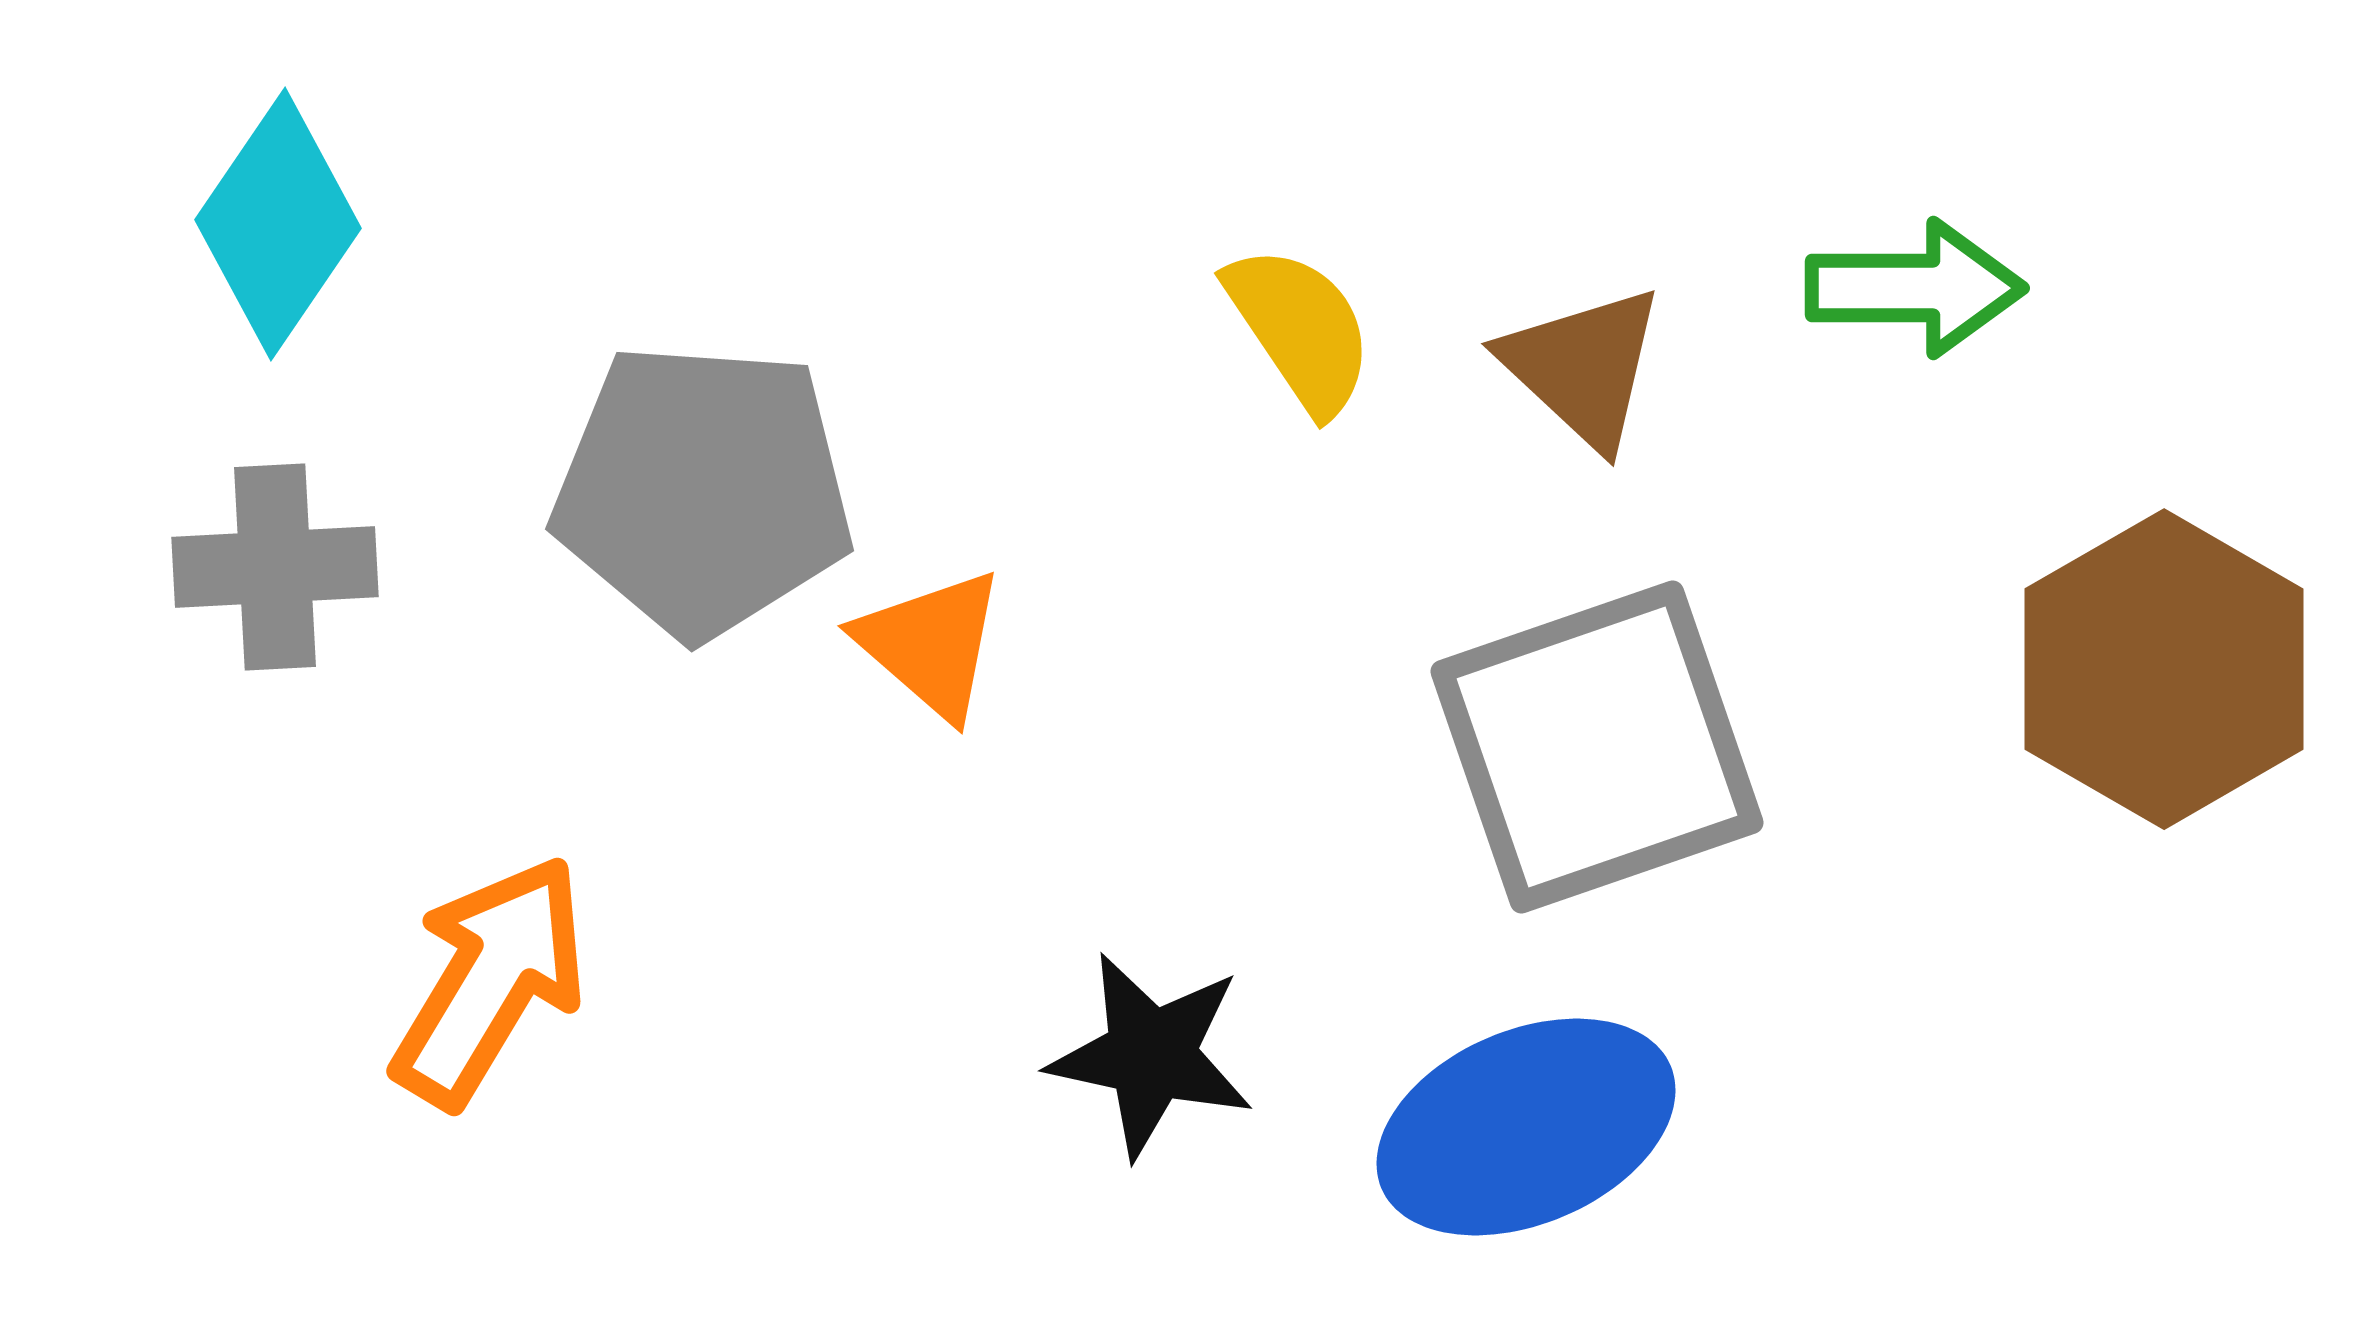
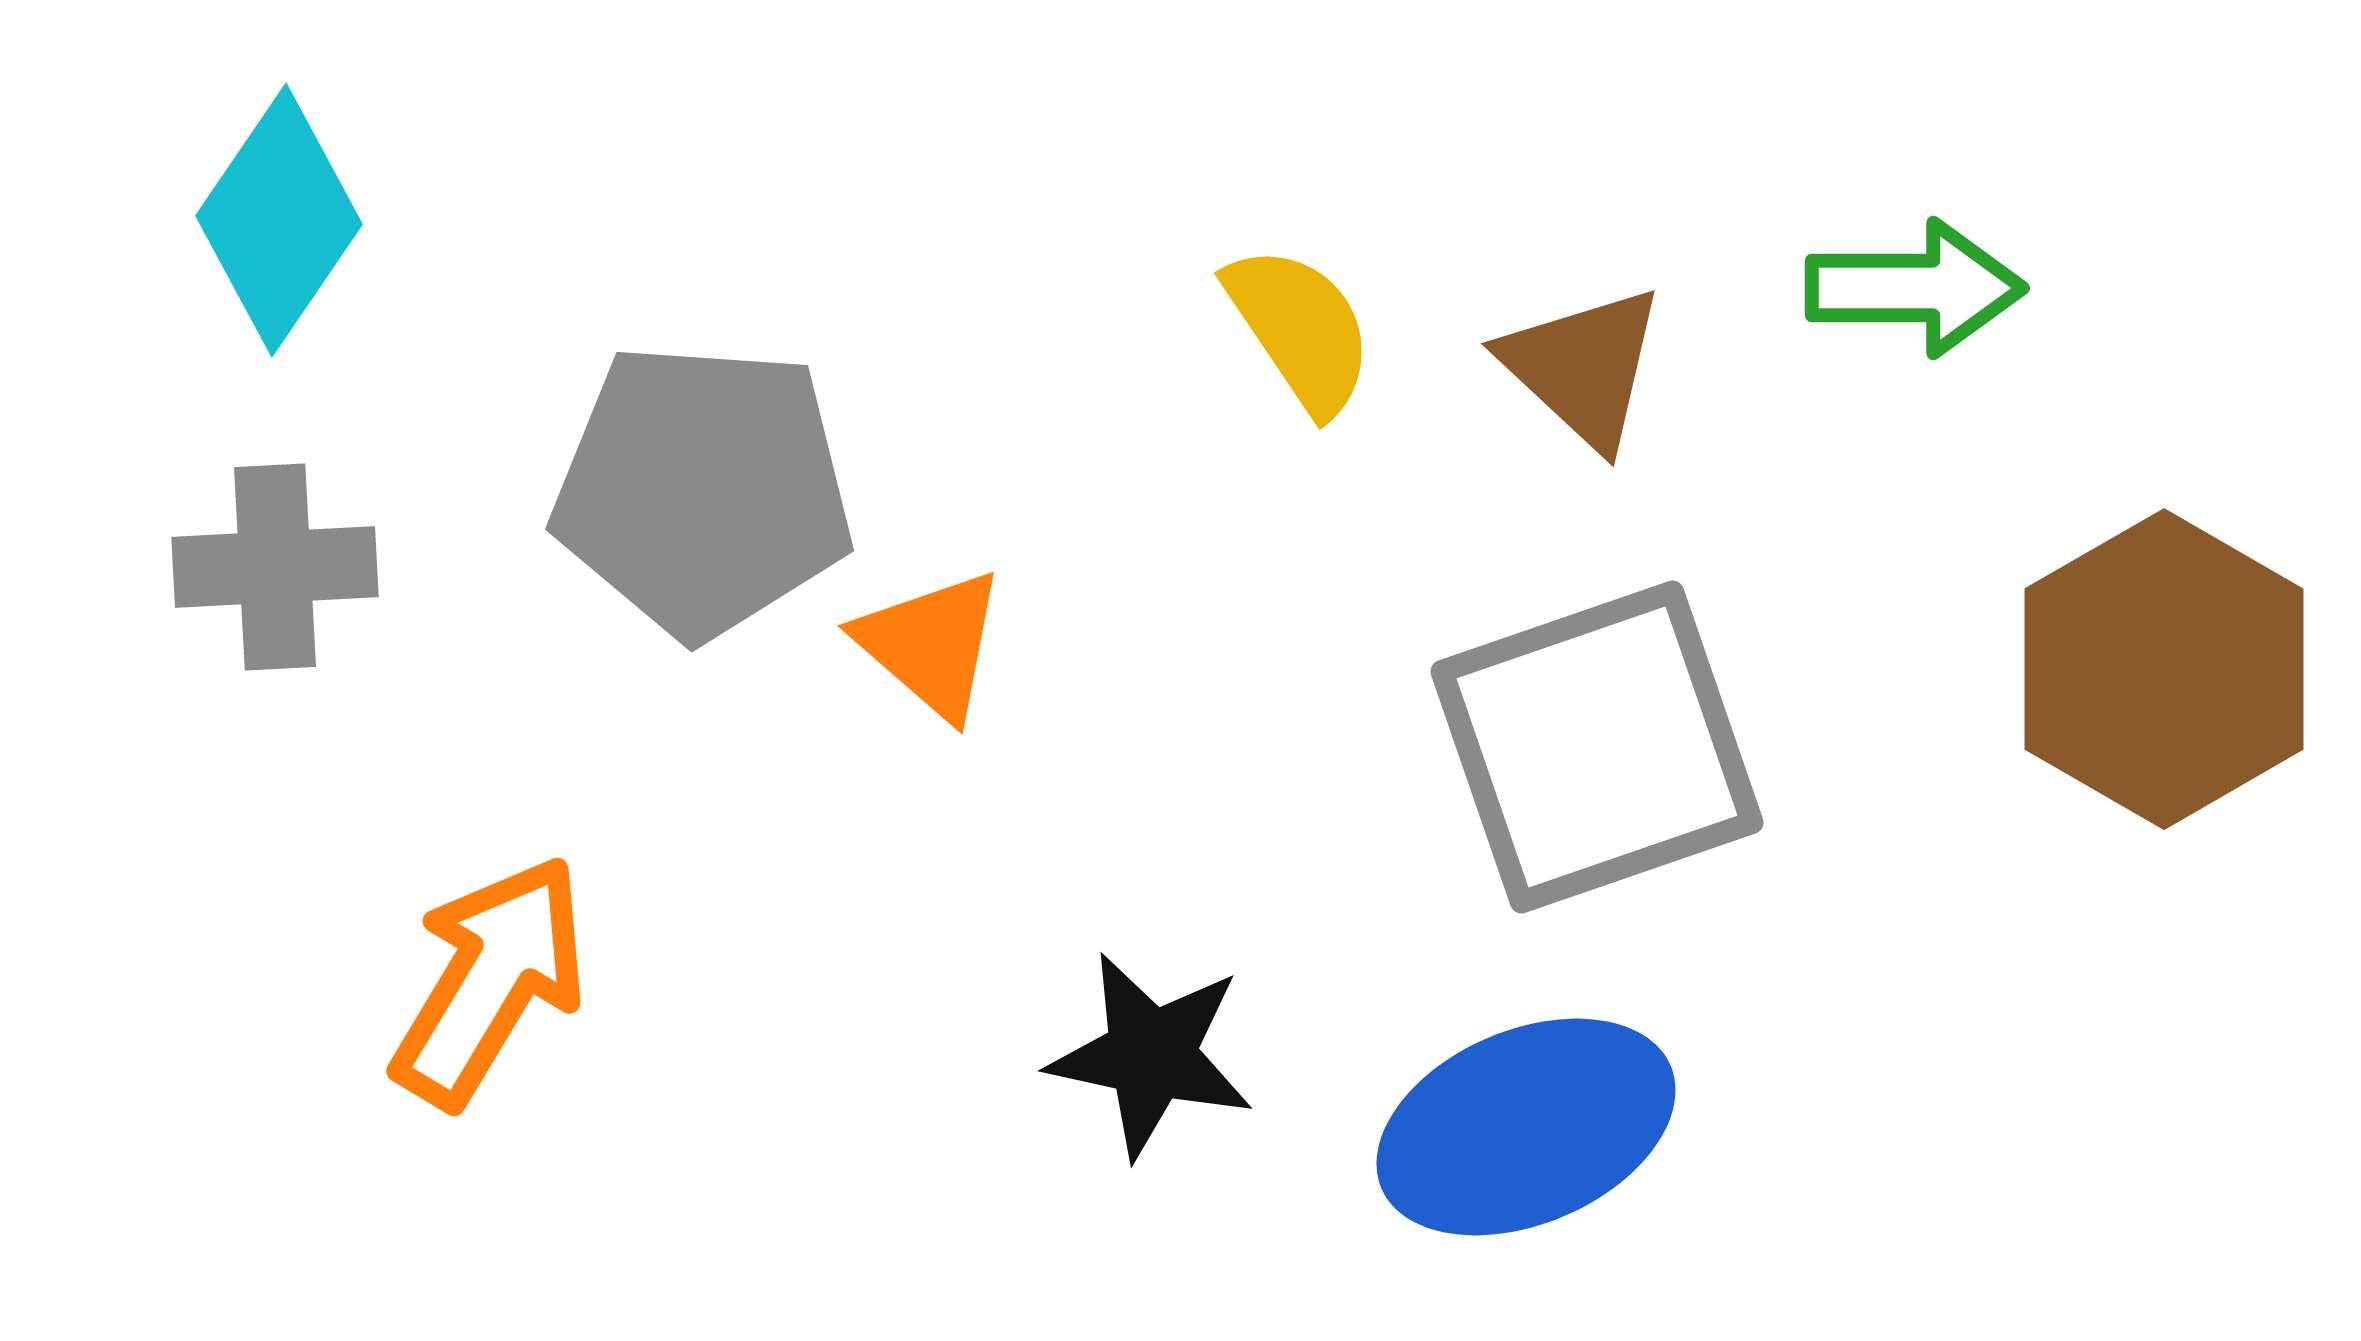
cyan diamond: moved 1 px right, 4 px up
